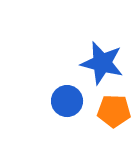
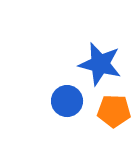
blue star: moved 2 px left, 1 px down
